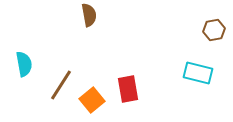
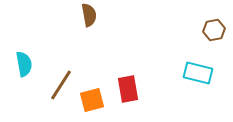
orange square: rotated 25 degrees clockwise
